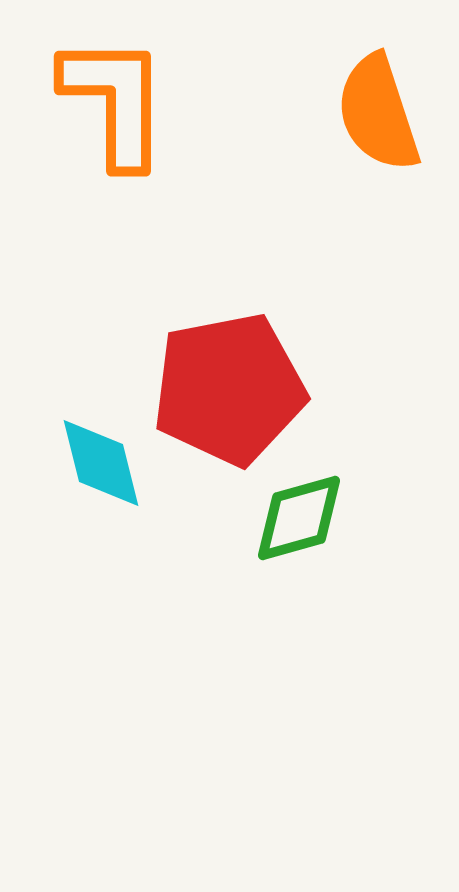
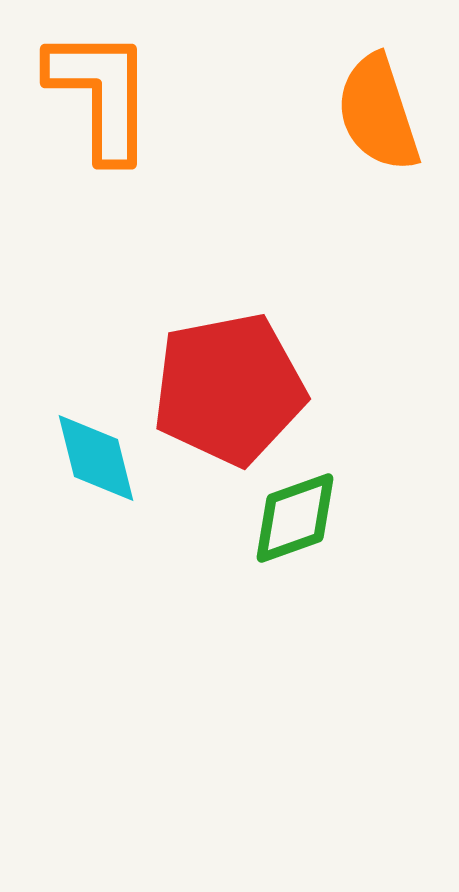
orange L-shape: moved 14 px left, 7 px up
cyan diamond: moved 5 px left, 5 px up
green diamond: moved 4 px left; rotated 4 degrees counterclockwise
